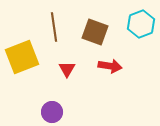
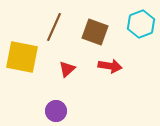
brown line: rotated 32 degrees clockwise
yellow square: rotated 32 degrees clockwise
red triangle: rotated 18 degrees clockwise
purple circle: moved 4 px right, 1 px up
